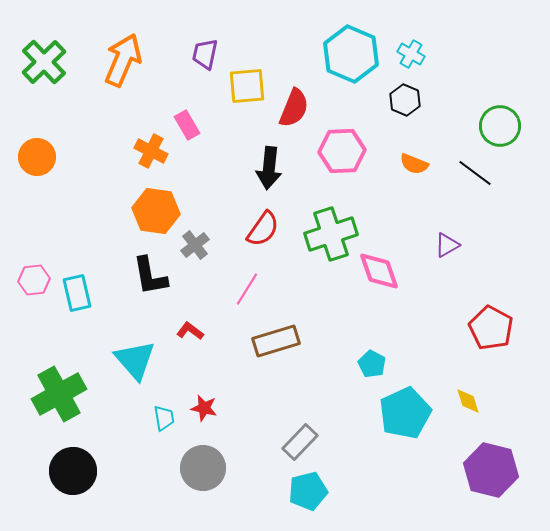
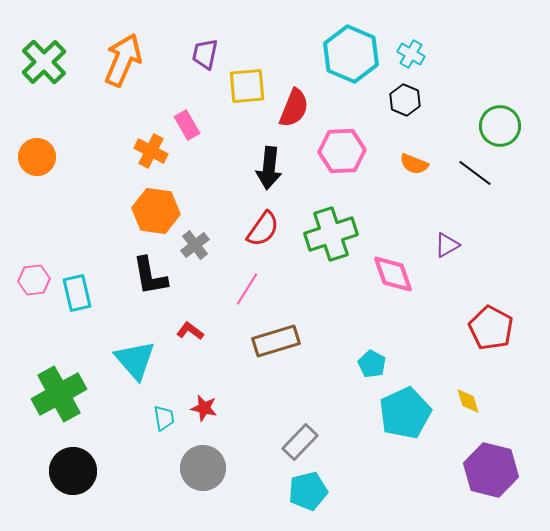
pink diamond at (379, 271): moved 14 px right, 3 px down
